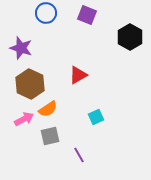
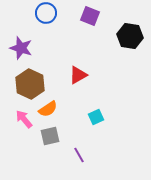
purple square: moved 3 px right, 1 px down
black hexagon: moved 1 px up; rotated 20 degrees counterclockwise
pink arrow: rotated 102 degrees counterclockwise
